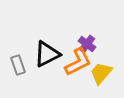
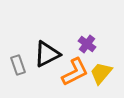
orange L-shape: moved 3 px left, 10 px down
